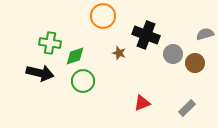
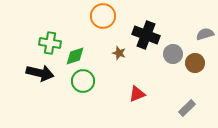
red triangle: moved 5 px left, 9 px up
